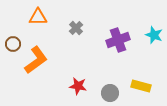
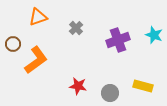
orange triangle: rotated 18 degrees counterclockwise
yellow rectangle: moved 2 px right
